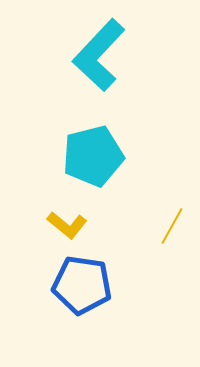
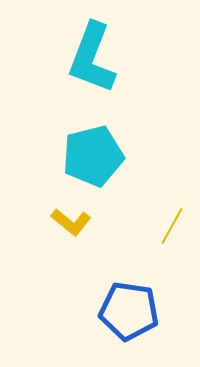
cyan L-shape: moved 7 px left, 3 px down; rotated 22 degrees counterclockwise
yellow L-shape: moved 4 px right, 3 px up
blue pentagon: moved 47 px right, 26 px down
